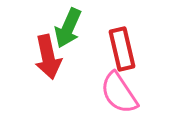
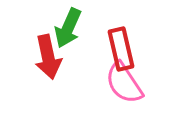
red rectangle: moved 1 px left
pink semicircle: moved 5 px right, 10 px up
